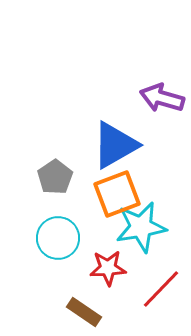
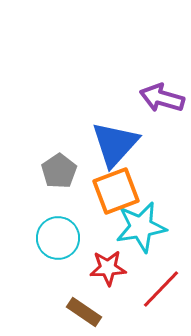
blue triangle: moved 1 px up; rotated 18 degrees counterclockwise
gray pentagon: moved 4 px right, 6 px up
orange square: moved 1 px left, 3 px up
